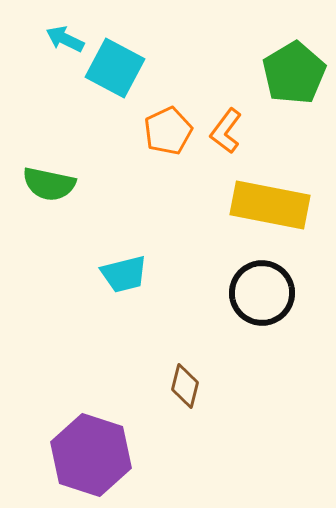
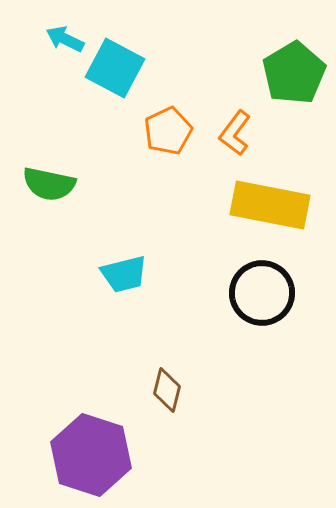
orange L-shape: moved 9 px right, 2 px down
brown diamond: moved 18 px left, 4 px down
